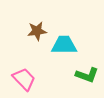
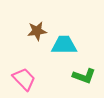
green L-shape: moved 3 px left, 1 px down
